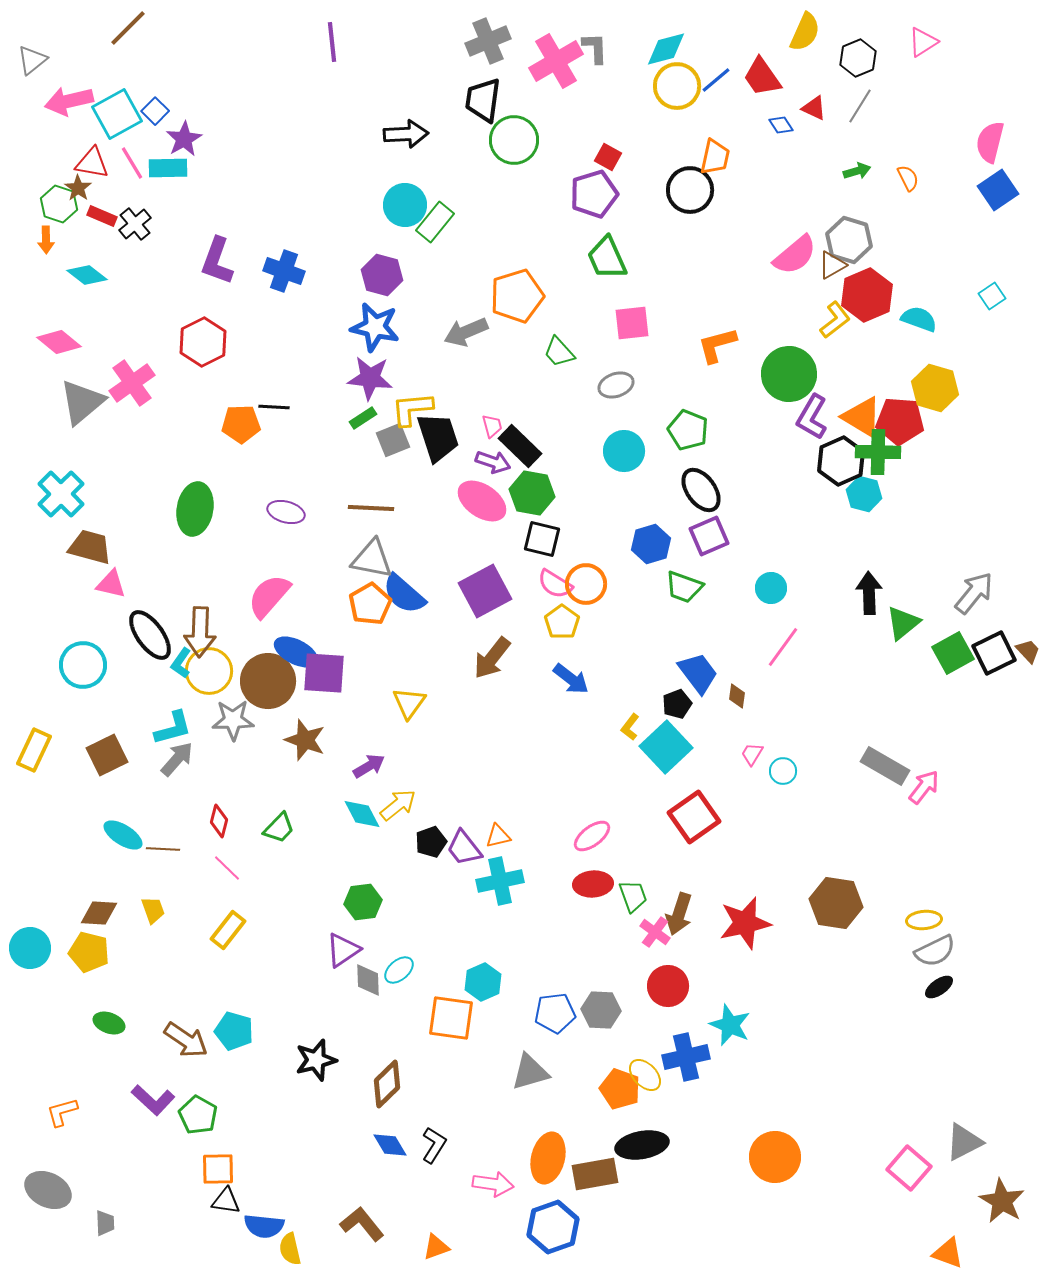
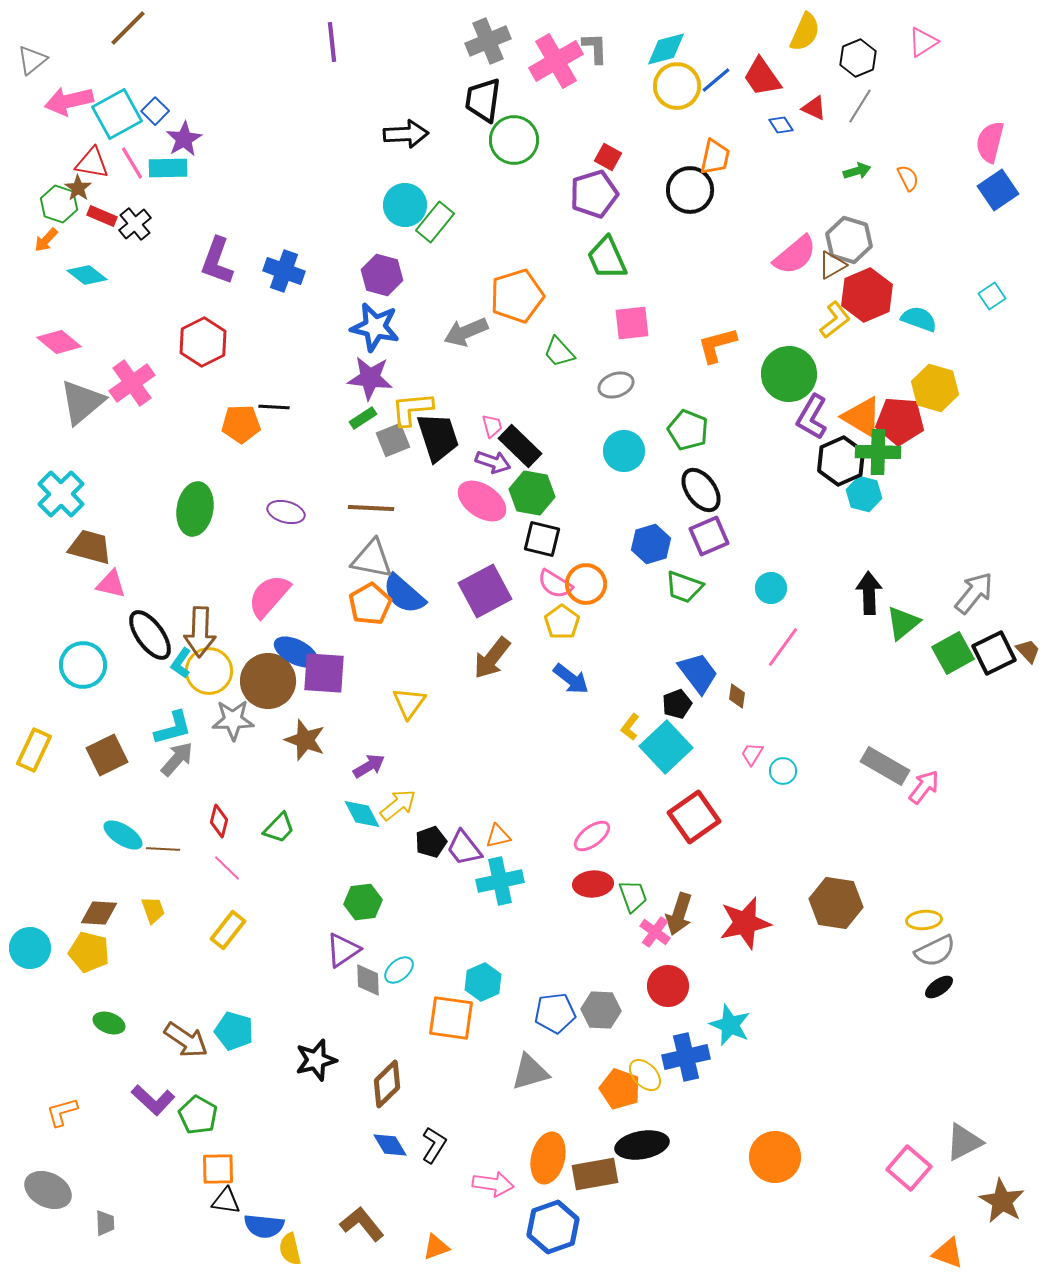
orange arrow at (46, 240): rotated 44 degrees clockwise
